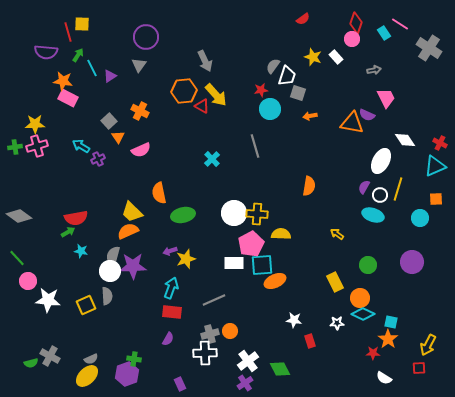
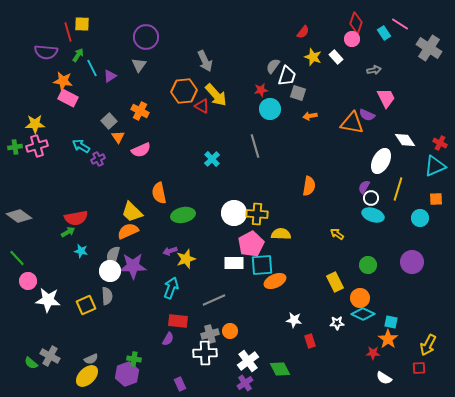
red semicircle at (303, 19): moved 13 px down; rotated 16 degrees counterclockwise
white circle at (380, 195): moved 9 px left, 3 px down
red rectangle at (172, 312): moved 6 px right, 9 px down
green semicircle at (31, 363): rotated 56 degrees clockwise
